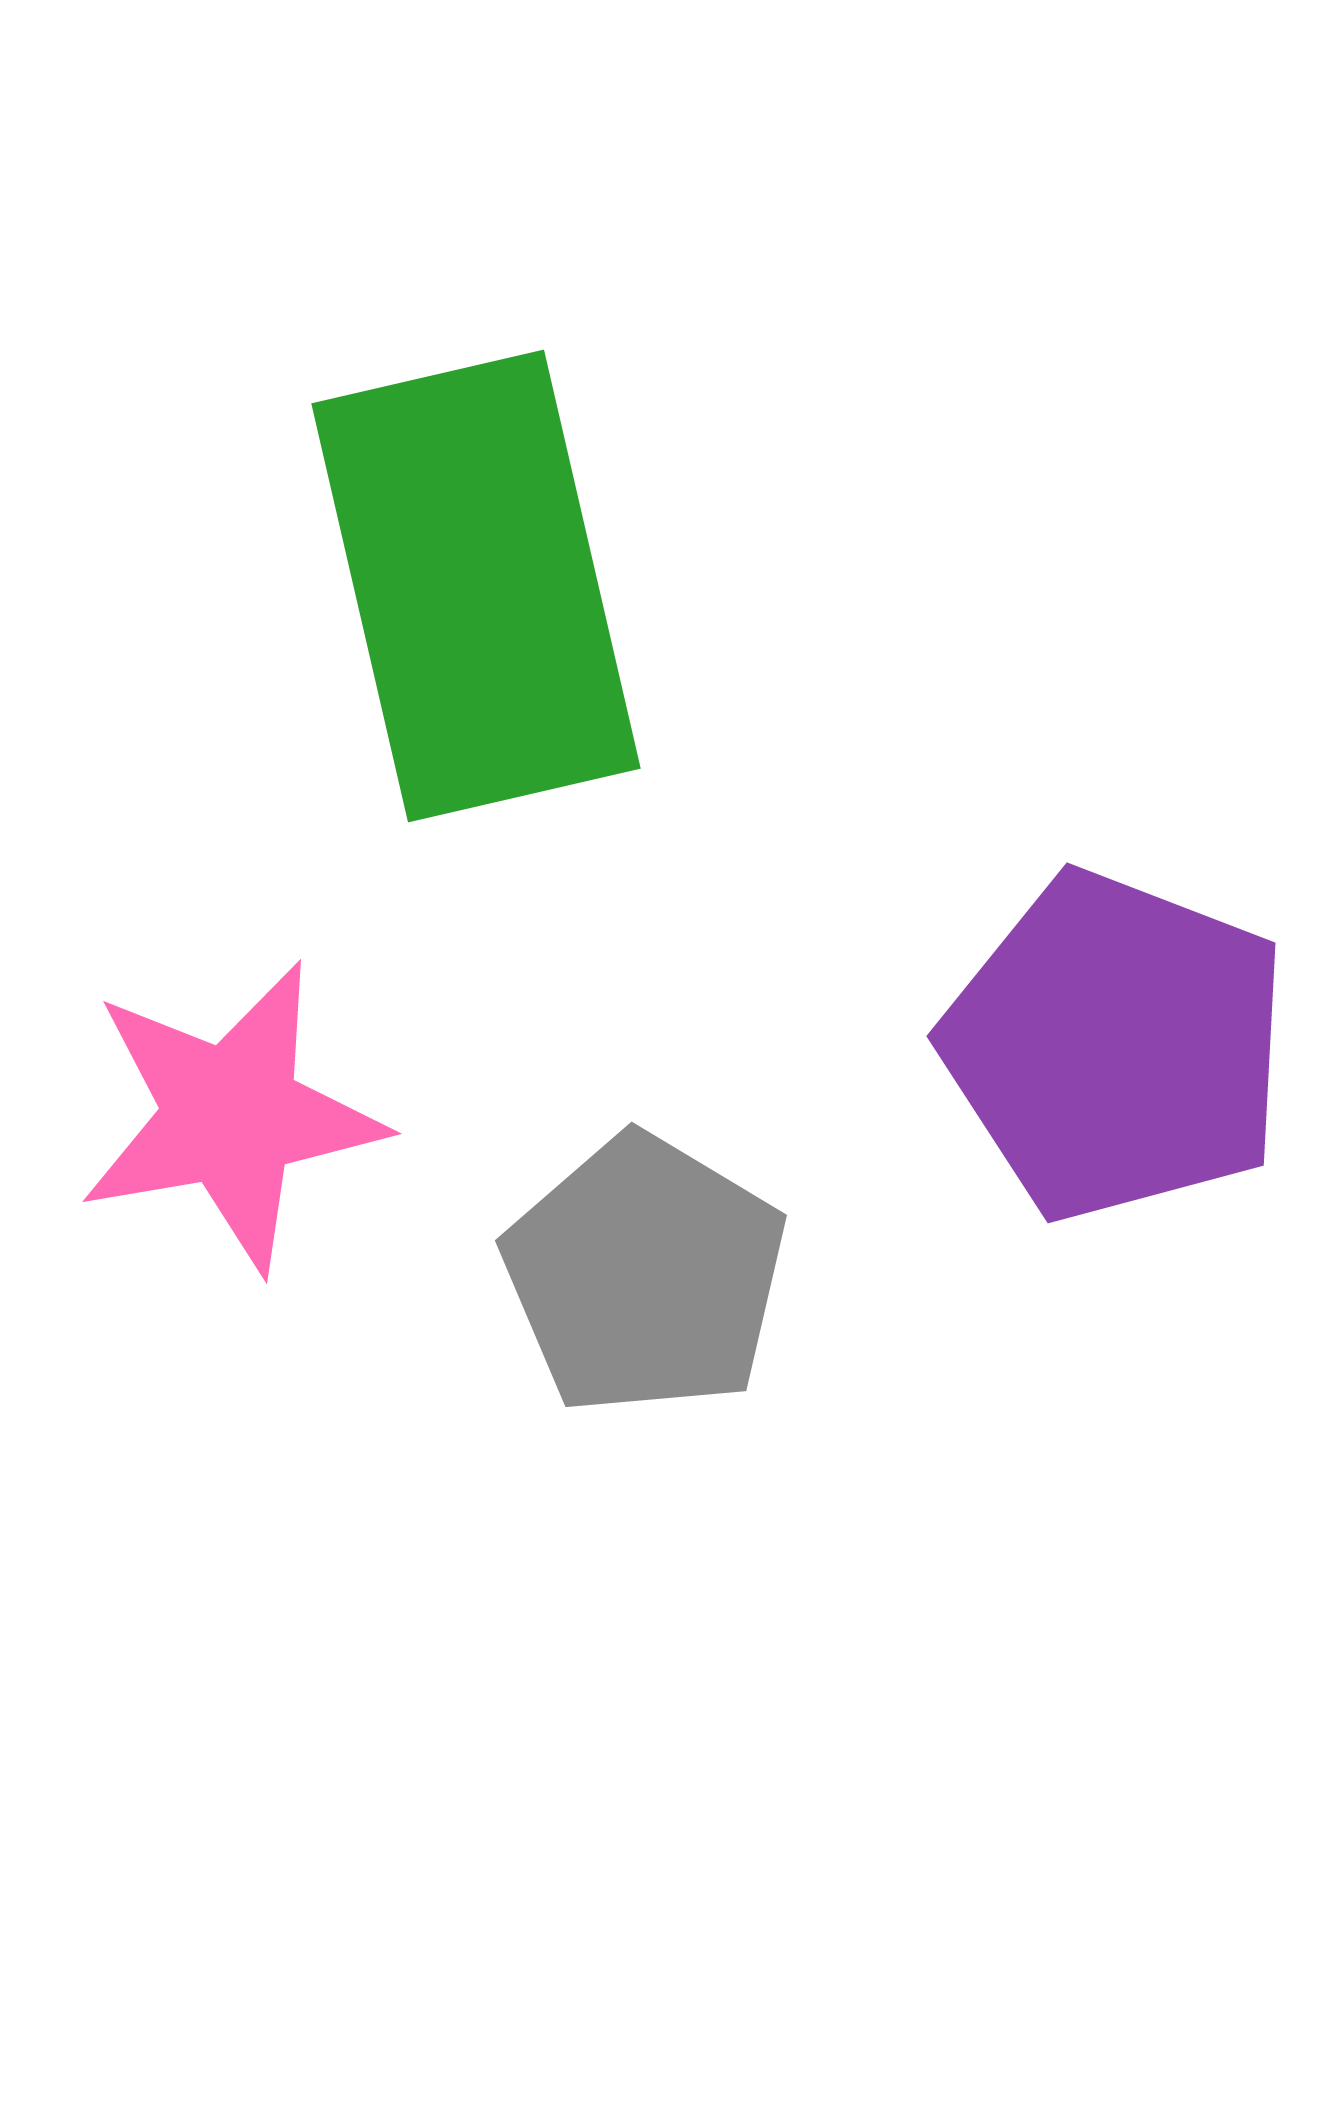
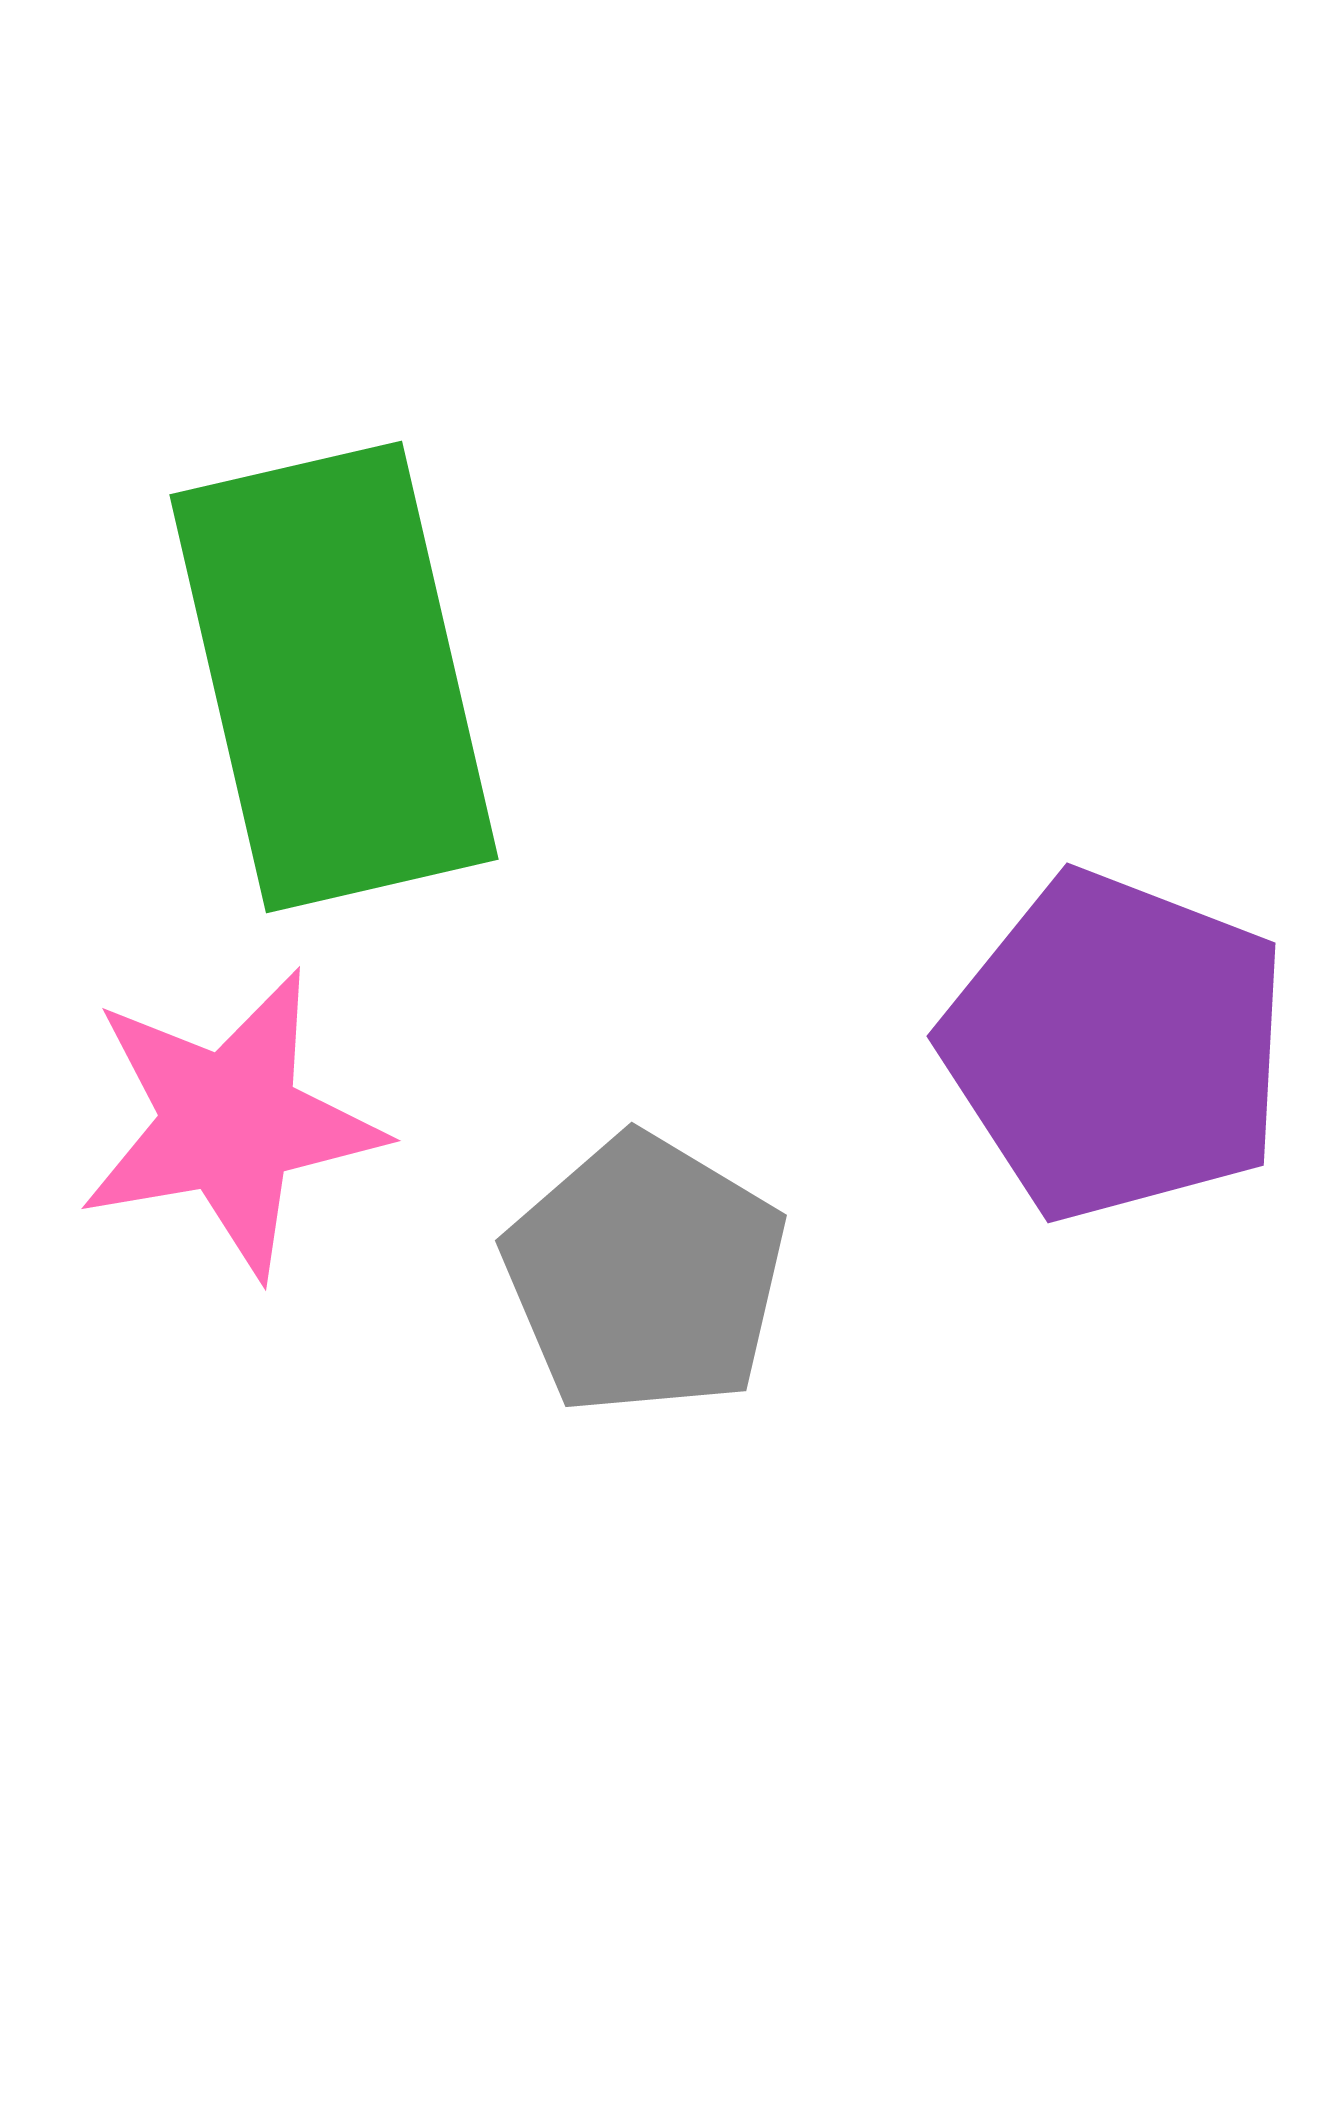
green rectangle: moved 142 px left, 91 px down
pink star: moved 1 px left, 7 px down
